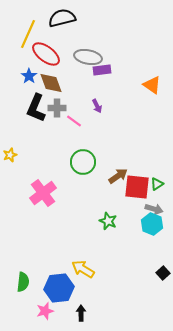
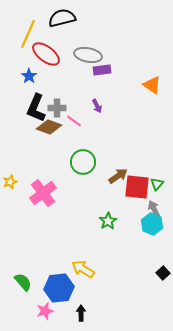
gray ellipse: moved 2 px up
brown diamond: moved 2 px left, 44 px down; rotated 50 degrees counterclockwise
yellow star: moved 27 px down
green triangle: rotated 16 degrees counterclockwise
gray arrow: rotated 132 degrees counterclockwise
green star: rotated 18 degrees clockwise
green semicircle: rotated 48 degrees counterclockwise
